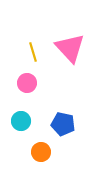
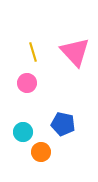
pink triangle: moved 5 px right, 4 px down
cyan circle: moved 2 px right, 11 px down
